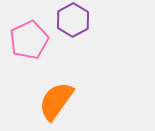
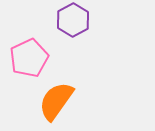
pink pentagon: moved 18 px down
